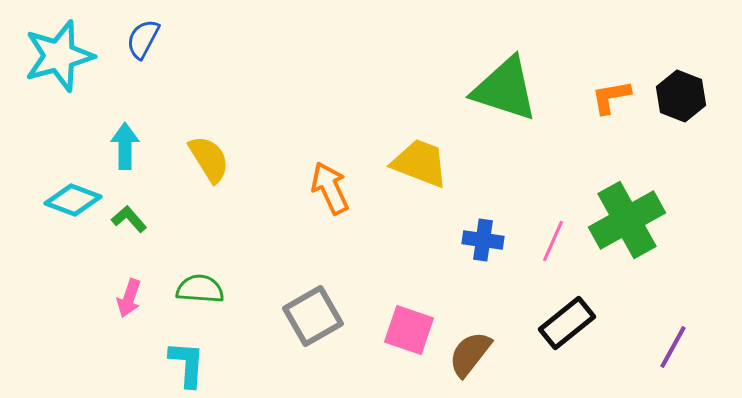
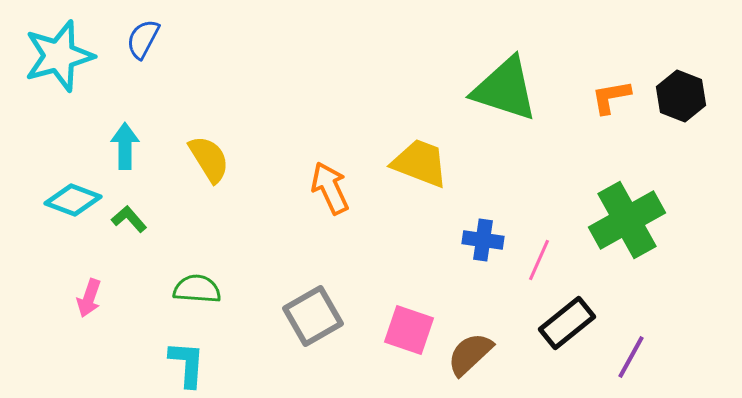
pink line: moved 14 px left, 19 px down
green semicircle: moved 3 px left
pink arrow: moved 40 px left
purple line: moved 42 px left, 10 px down
brown semicircle: rotated 9 degrees clockwise
